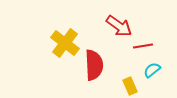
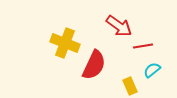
yellow cross: rotated 16 degrees counterclockwise
red semicircle: rotated 28 degrees clockwise
